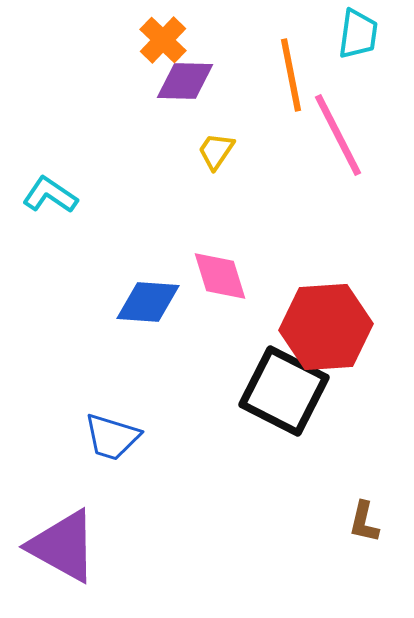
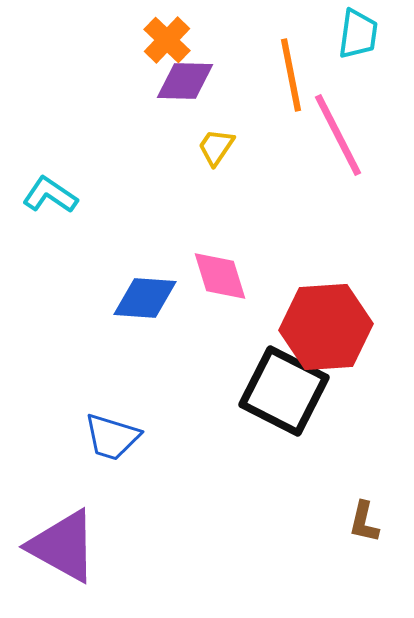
orange cross: moved 4 px right
yellow trapezoid: moved 4 px up
blue diamond: moved 3 px left, 4 px up
